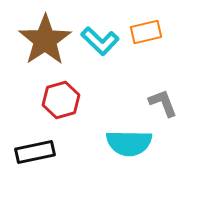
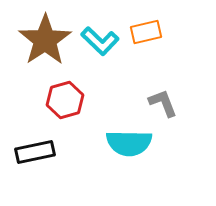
red hexagon: moved 4 px right
